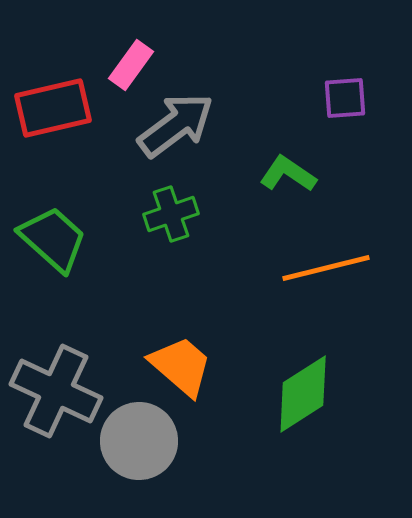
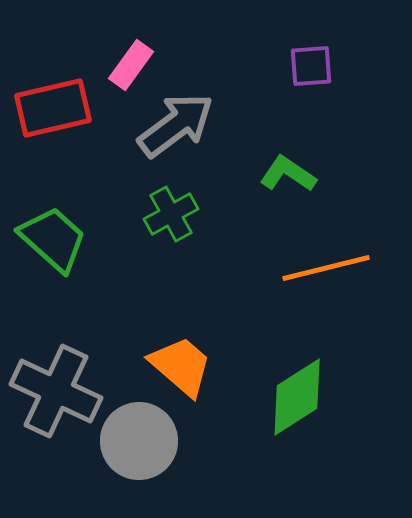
purple square: moved 34 px left, 32 px up
green cross: rotated 10 degrees counterclockwise
green diamond: moved 6 px left, 3 px down
